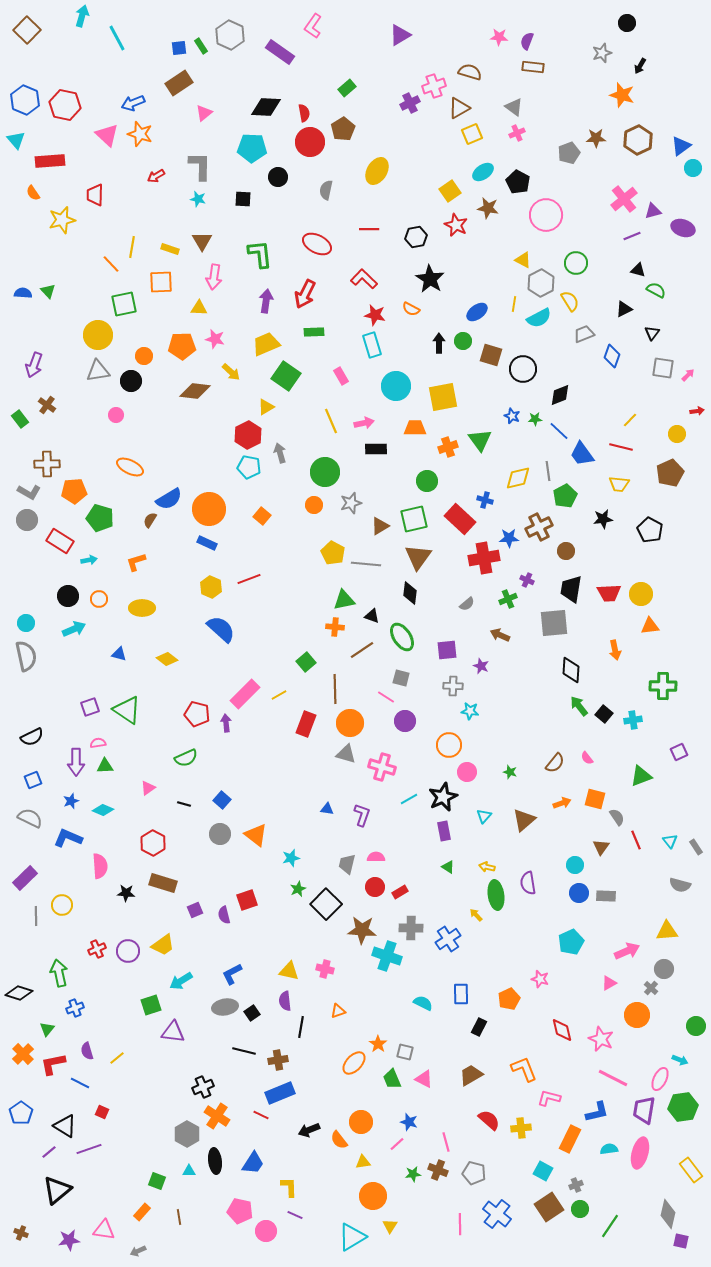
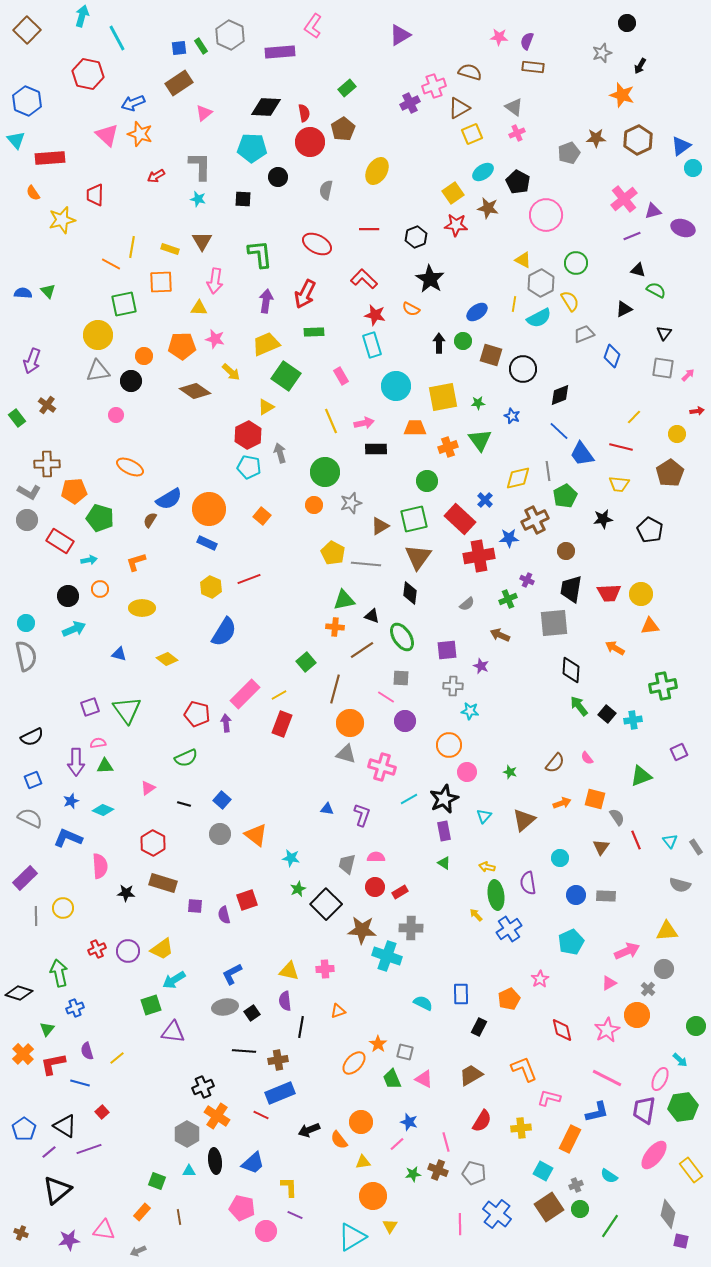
purple rectangle at (280, 52): rotated 40 degrees counterclockwise
blue hexagon at (25, 100): moved 2 px right, 1 px down
red hexagon at (65, 105): moved 23 px right, 31 px up
red rectangle at (50, 161): moved 3 px up
yellow square at (450, 191): moved 3 px right, 2 px down
red star at (456, 225): rotated 20 degrees counterclockwise
black hexagon at (416, 237): rotated 10 degrees counterclockwise
orange line at (111, 264): rotated 18 degrees counterclockwise
pink arrow at (214, 277): moved 1 px right, 4 px down
black triangle at (652, 333): moved 12 px right
purple arrow at (34, 365): moved 2 px left, 4 px up
brown diamond at (195, 391): rotated 28 degrees clockwise
green rectangle at (20, 419): moved 3 px left, 1 px up
green star at (535, 419): moved 57 px left, 16 px up
yellow line at (630, 420): moved 4 px right, 3 px up
brown pentagon at (670, 473): rotated 8 degrees counterclockwise
blue cross at (485, 500): rotated 28 degrees clockwise
brown cross at (539, 527): moved 4 px left, 7 px up
red cross at (484, 558): moved 5 px left, 2 px up
orange circle at (99, 599): moved 1 px right, 10 px up
blue semicircle at (221, 629): moved 3 px right, 3 px down; rotated 80 degrees clockwise
orange arrow at (615, 650): moved 2 px up; rotated 132 degrees clockwise
gray square at (401, 678): rotated 12 degrees counterclockwise
green cross at (663, 686): rotated 12 degrees counterclockwise
brown line at (335, 689): rotated 16 degrees clockwise
green triangle at (127, 710): rotated 20 degrees clockwise
black square at (604, 714): moved 3 px right
red rectangle at (306, 724): moved 24 px left
black star at (443, 797): moved 1 px right, 2 px down
cyan star at (291, 858): rotated 24 degrees clockwise
cyan circle at (575, 865): moved 15 px left, 7 px up
green triangle at (448, 867): moved 4 px left, 4 px up
blue circle at (579, 893): moved 3 px left, 2 px down
yellow circle at (62, 905): moved 1 px right, 3 px down
purple square at (195, 910): moved 4 px up; rotated 28 degrees clockwise
blue cross at (448, 939): moved 61 px right, 10 px up
yellow trapezoid at (163, 945): moved 1 px left, 4 px down
pink cross at (325, 969): rotated 18 degrees counterclockwise
pink star at (540, 979): rotated 24 degrees clockwise
cyan arrow at (181, 981): moved 7 px left, 1 px up
gray cross at (651, 988): moved 3 px left, 1 px down
pink star at (601, 1039): moved 6 px right, 9 px up; rotated 20 degrees clockwise
black line at (244, 1051): rotated 10 degrees counterclockwise
cyan arrow at (680, 1060): rotated 21 degrees clockwise
pink line at (613, 1078): moved 6 px left
blue line at (80, 1083): rotated 12 degrees counterclockwise
red square at (102, 1112): rotated 24 degrees clockwise
blue pentagon at (21, 1113): moved 3 px right, 16 px down
red semicircle at (489, 1120): moved 7 px left, 1 px down; rotated 80 degrees clockwise
cyan semicircle at (609, 1149): moved 27 px down; rotated 138 degrees counterclockwise
pink ellipse at (640, 1153): moved 14 px right, 2 px down; rotated 24 degrees clockwise
blue trapezoid at (253, 1163): rotated 15 degrees clockwise
pink pentagon at (240, 1211): moved 2 px right, 3 px up
